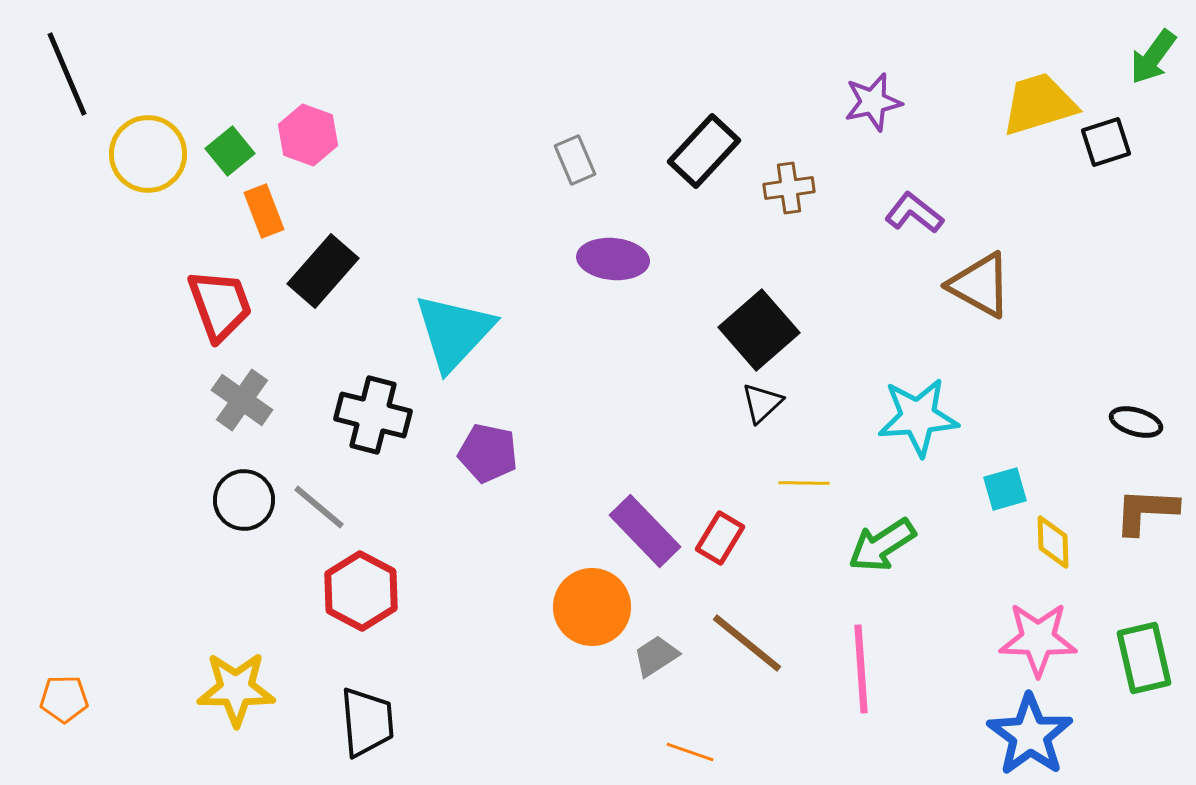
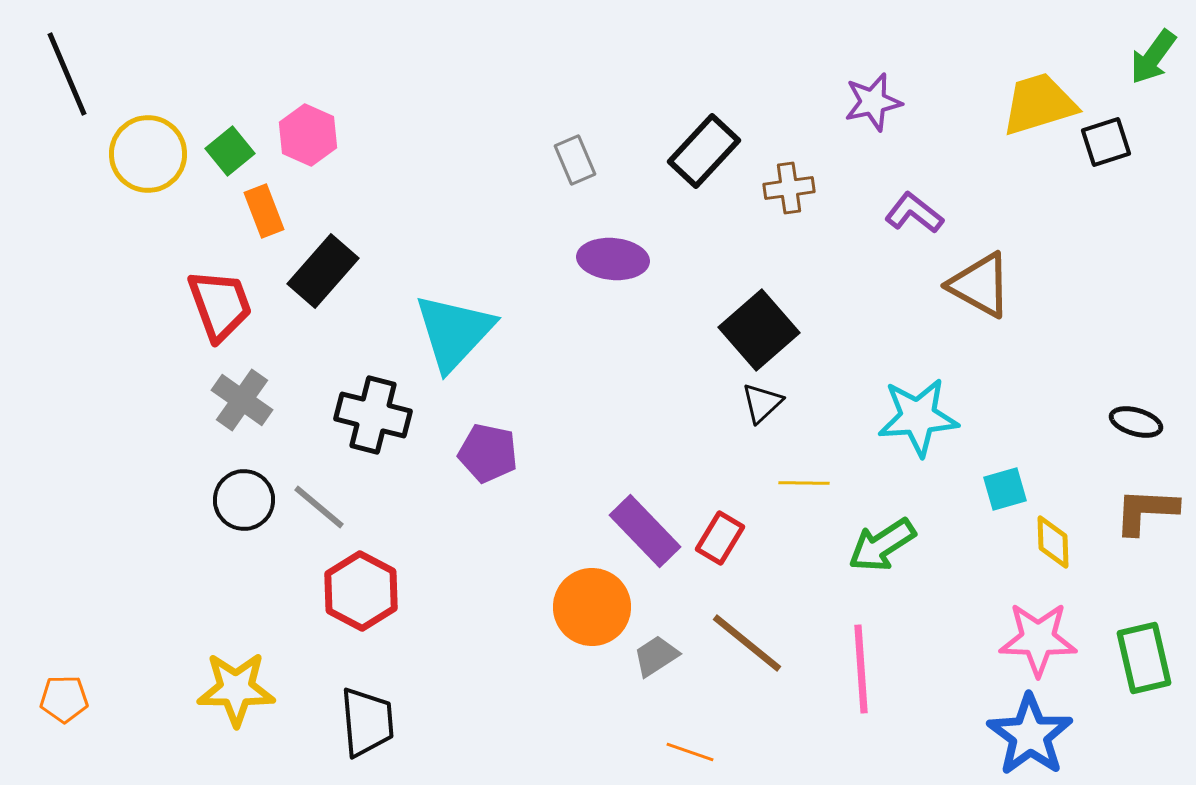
pink hexagon at (308, 135): rotated 4 degrees clockwise
